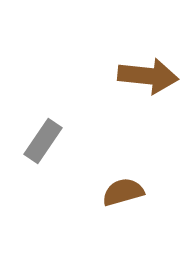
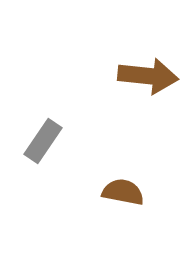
brown semicircle: rotated 27 degrees clockwise
